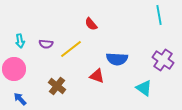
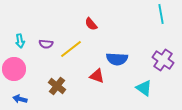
cyan line: moved 2 px right, 1 px up
blue arrow: rotated 32 degrees counterclockwise
